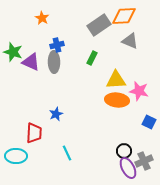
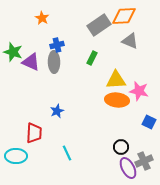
blue star: moved 1 px right, 3 px up
black circle: moved 3 px left, 4 px up
